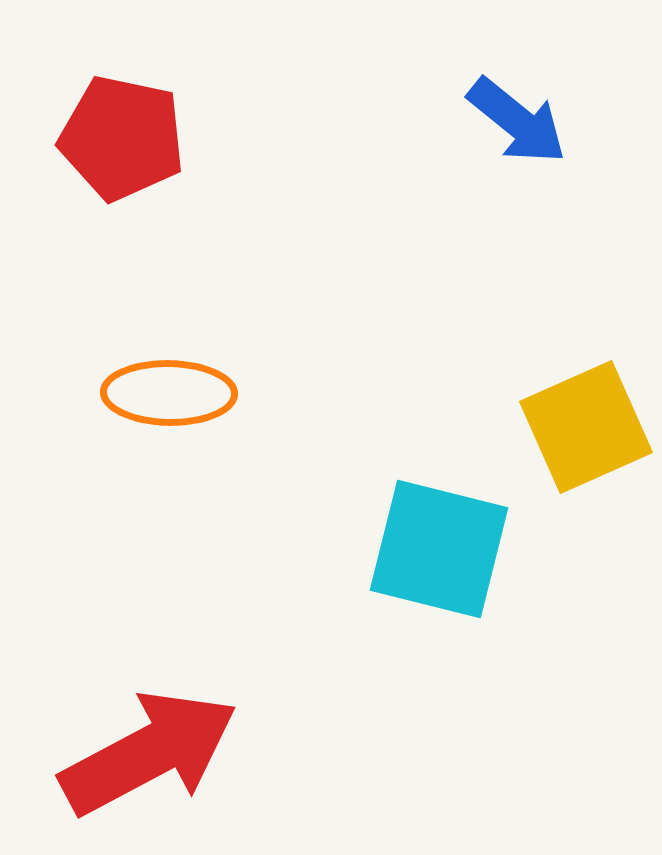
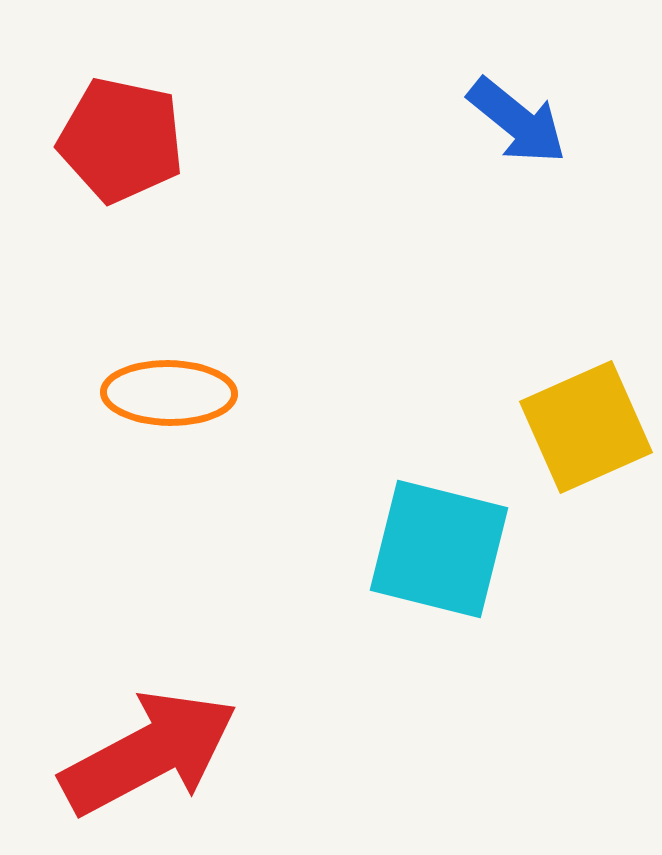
red pentagon: moved 1 px left, 2 px down
